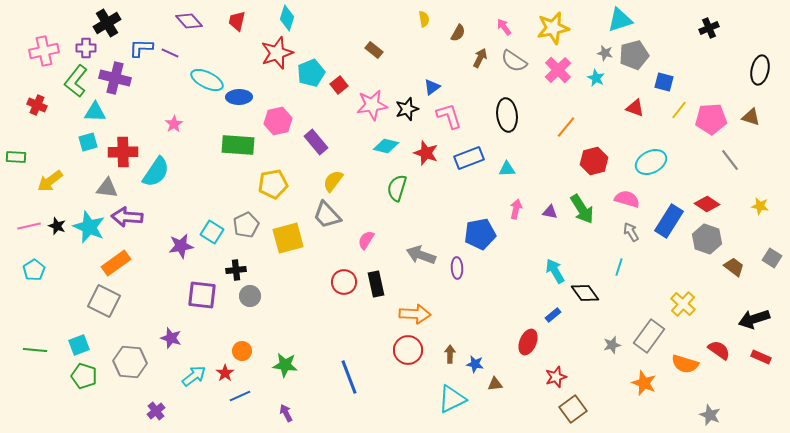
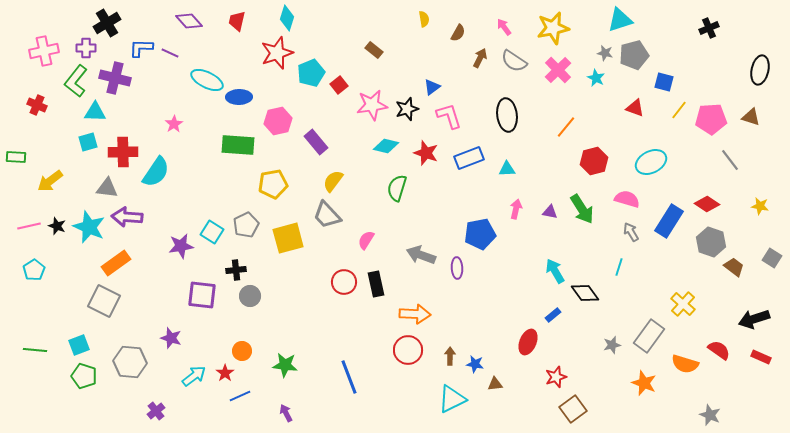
gray hexagon at (707, 239): moved 4 px right, 3 px down
brown arrow at (450, 354): moved 2 px down
